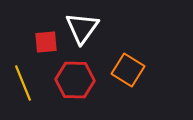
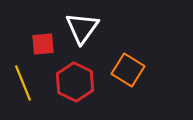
red square: moved 3 px left, 2 px down
red hexagon: moved 2 px down; rotated 24 degrees clockwise
